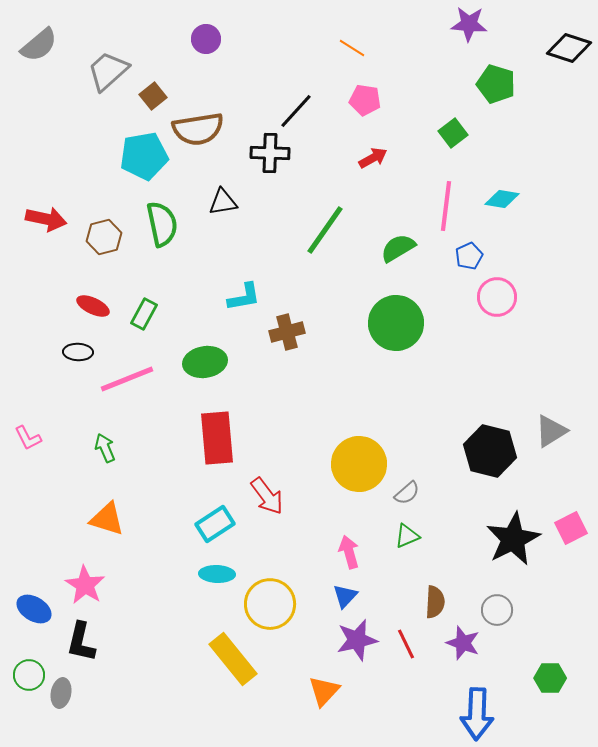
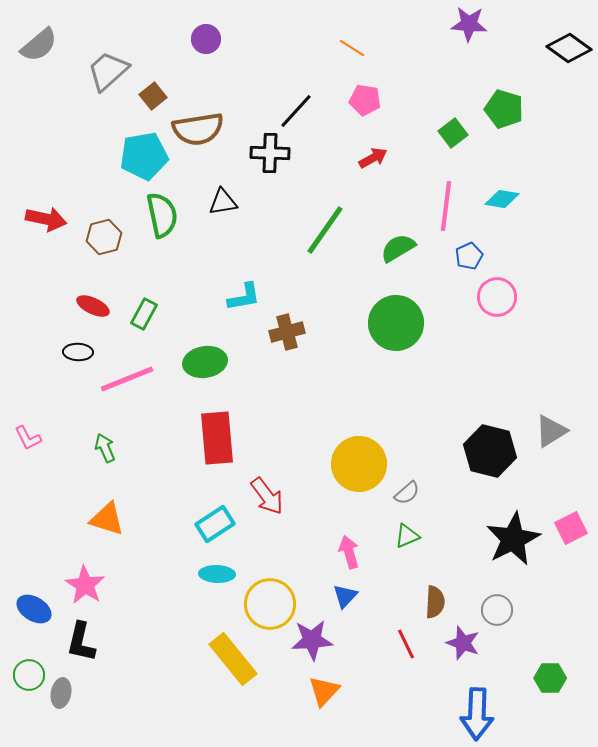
black diamond at (569, 48): rotated 18 degrees clockwise
green pentagon at (496, 84): moved 8 px right, 25 px down
green semicircle at (162, 224): moved 9 px up
purple star at (357, 640): moved 45 px left; rotated 9 degrees clockwise
